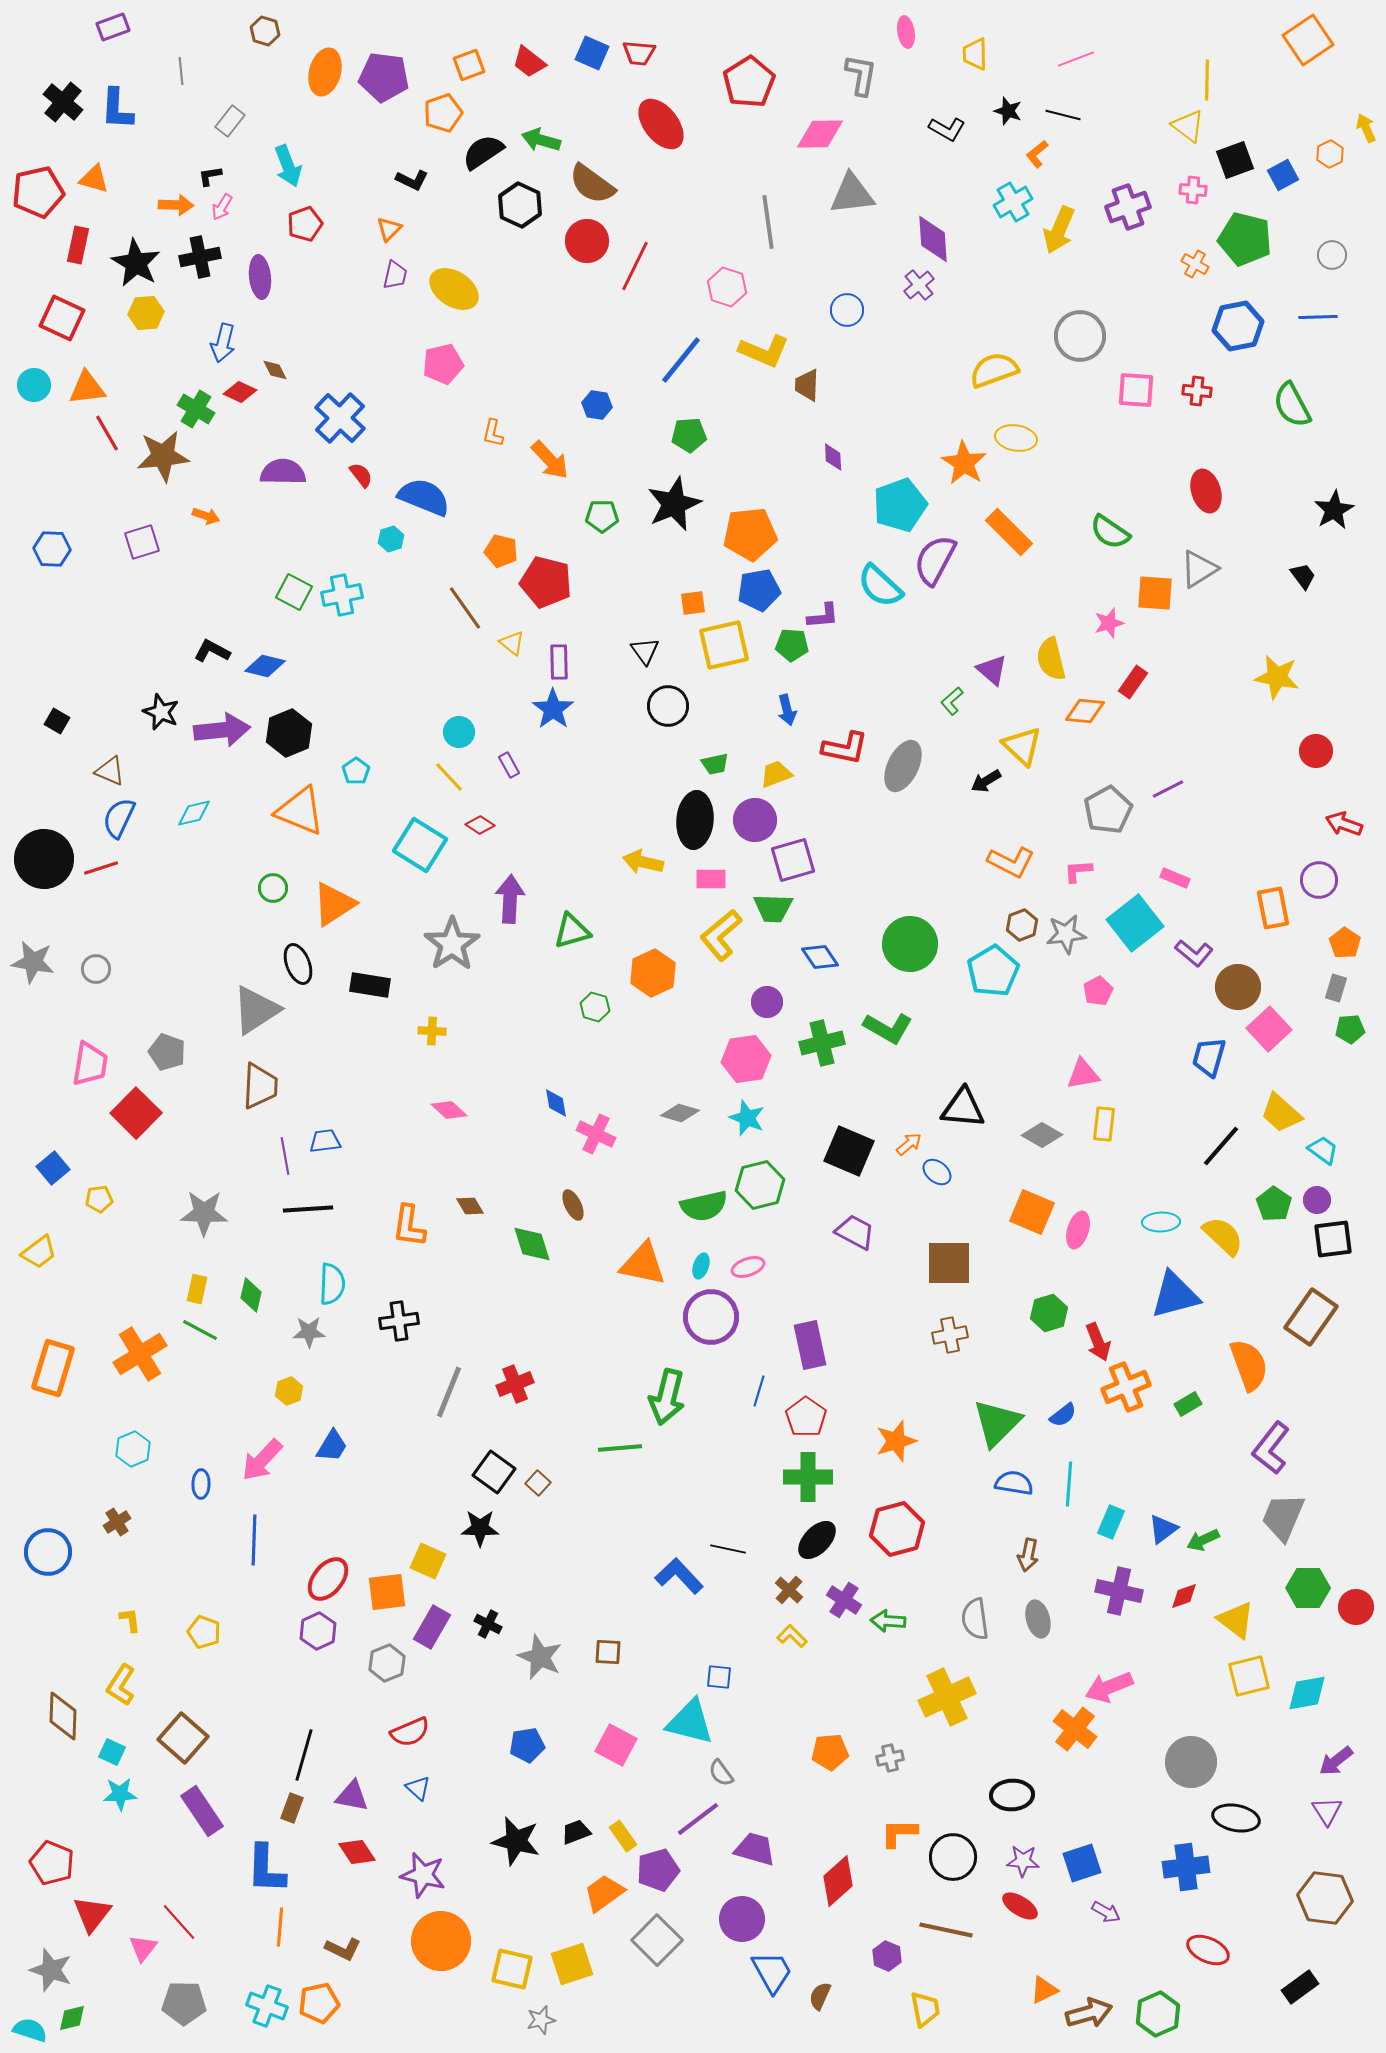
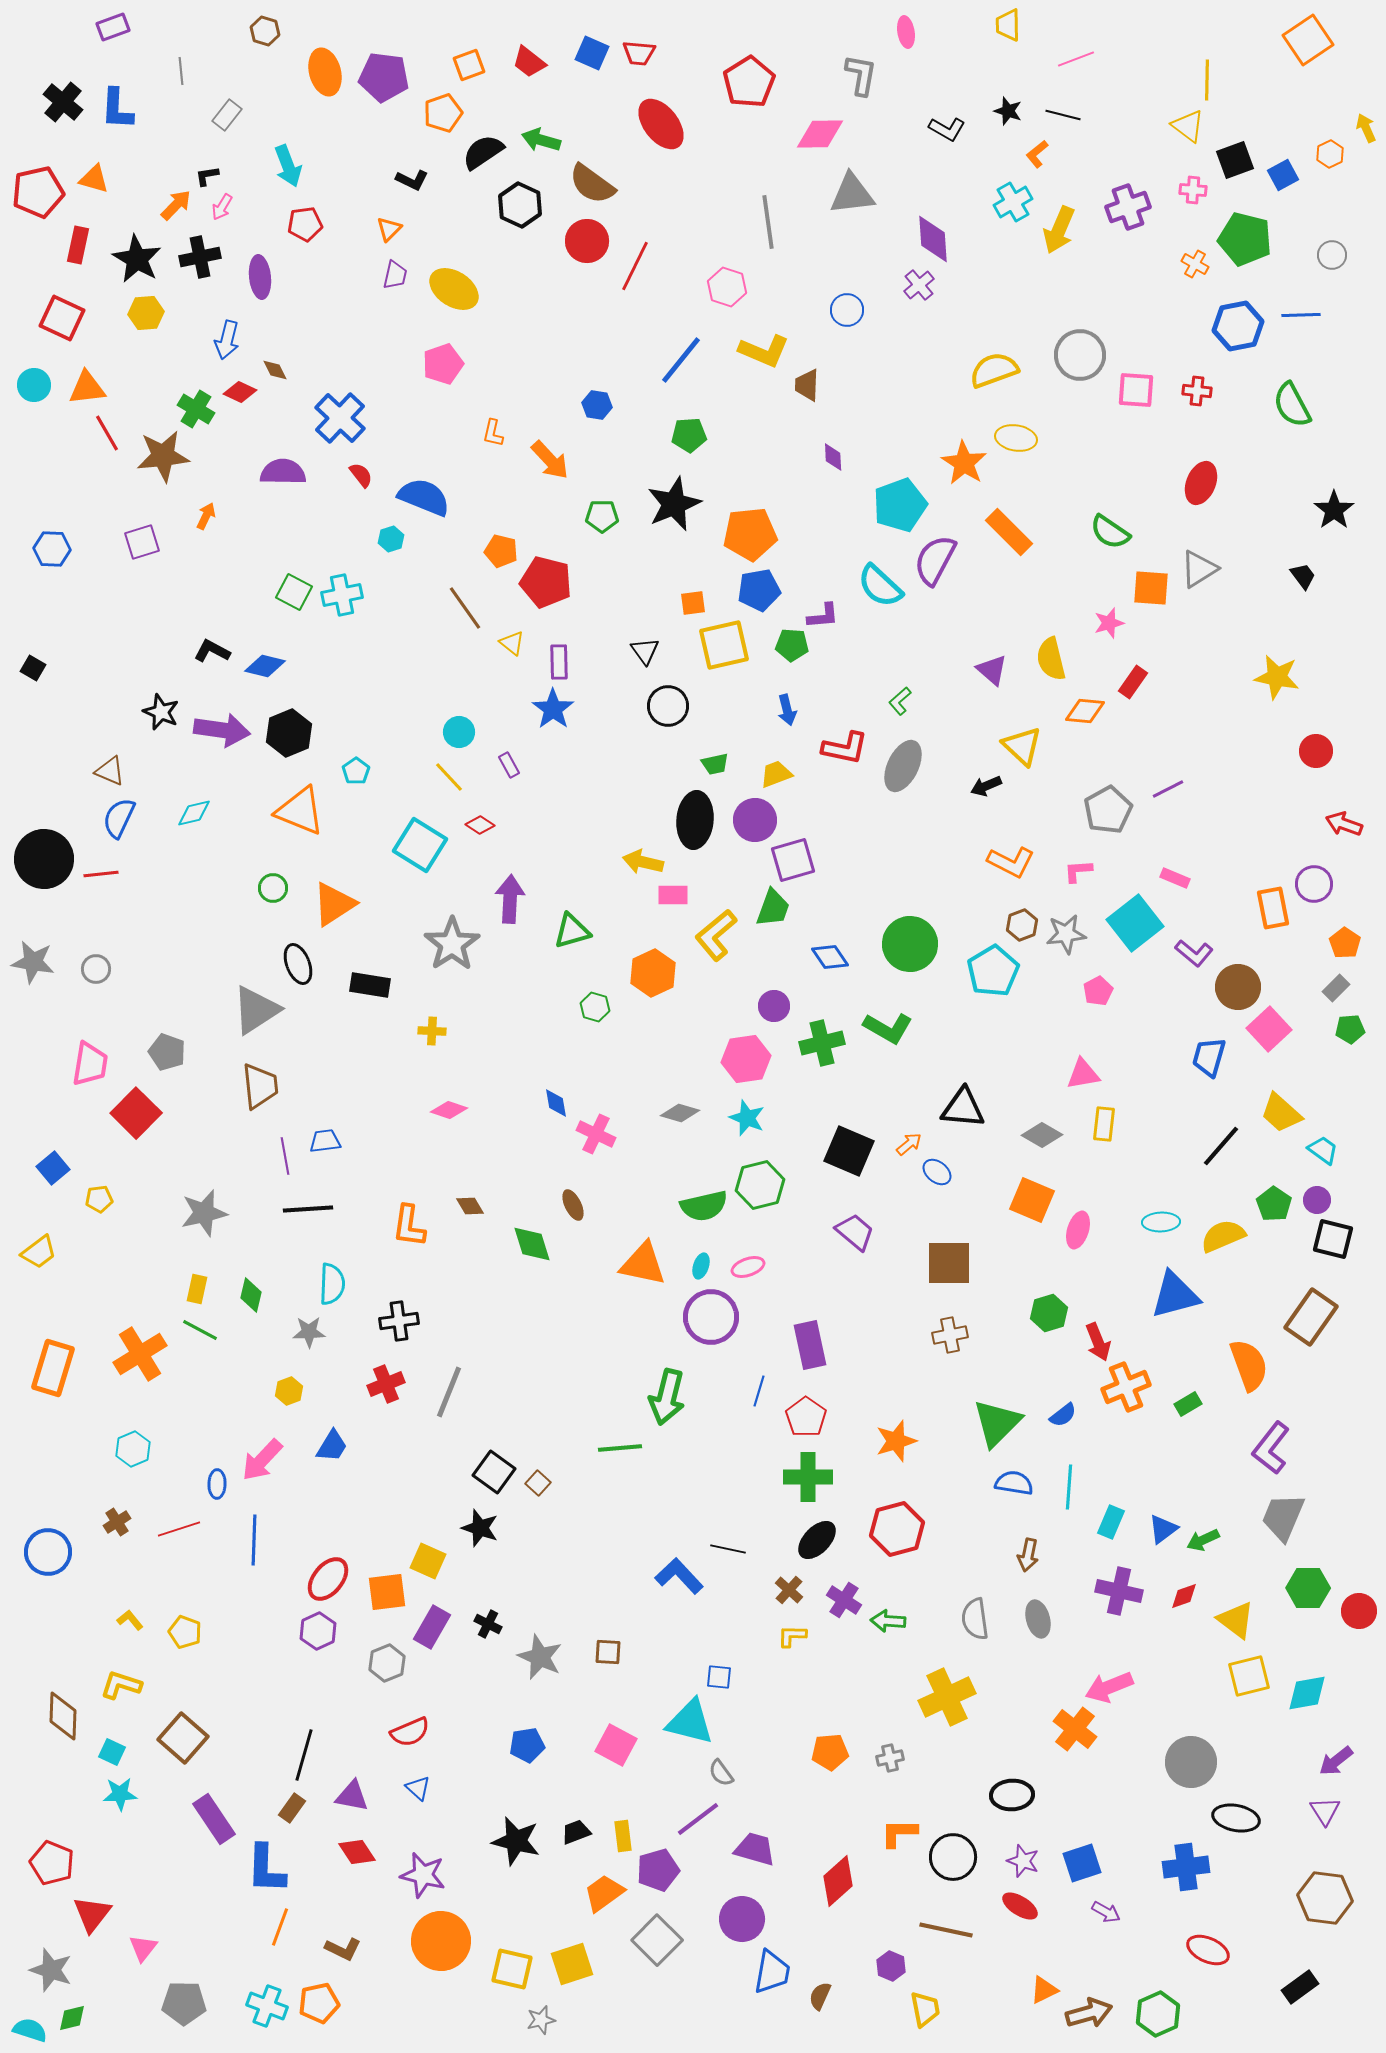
yellow trapezoid at (975, 54): moved 33 px right, 29 px up
orange ellipse at (325, 72): rotated 30 degrees counterclockwise
gray rectangle at (230, 121): moved 3 px left, 6 px up
black L-shape at (210, 176): moved 3 px left
orange arrow at (176, 205): rotated 48 degrees counterclockwise
red pentagon at (305, 224): rotated 12 degrees clockwise
black star at (136, 263): moved 1 px right, 4 px up
blue line at (1318, 317): moved 17 px left, 2 px up
gray circle at (1080, 336): moved 19 px down
blue arrow at (223, 343): moved 4 px right, 3 px up
pink pentagon at (443, 364): rotated 6 degrees counterclockwise
red ellipse at (1206, 491): moved 5 px left, 8 px up; rotated 39 degrees clockwise
black star at (1334, 510): rotated 6 degrees counterclockwise
orange arrow at (206, 516): rotated 84 degrees counterclockwise
orange square at (1155, 593): moved 4 px left, 5 px up
green L-shape at (952, 701): moved 52 px left
black square at (57, 721): moved 24 px left, 53 px up
purple arrow at (222, 730): rotated 14 degrees clockwise
black arrow at (986, 781): moved 5 px down; rotated 8 degrees clockwise
red line at (101, 868): moved 6 px down; rotated 12 degrees clockwise
pink rectangle at (711, 879): moved 38 px left, 16 px down
purple circle at (1319, 880): moved 5 px left, 4 px down
green trapezoid at (773, 908): rotated 72 degrees counterclockwise
yellow L-shape at (721, 935): moved 5 px left
blue diamond at (820, 957): moved 10 px right
gray rectangle at (1336, 988): rotated 28 degrees clockwise
purple circle at (767, 1002): moved 7 px right, 4 px down
brown trapezoid at (260, 1086): rotated 9 degrees counterclockwise
pink diamond at (449, 1110): rotated 24 degrees counterclockwise
orange square at (1032, 1212): moved 12 px up
gray star at (204, 1213): rotated 15 degrees counterclockwise
purple trapezoid at (855, 1232): rotated 12 degrees clockwise
yellow semicircle at (1223, 1236): rotated 66 degrees counterclockwise
black square at (1333, 1239): rotated 21 degrees clockwise
red cross at (515, 1384): moved 129 px left
blue ellipse at (201, 1484): moved 16 px right
cyan line at (1069, 1484): moved 3 px down
black star at (480, 1528): rotated 18 degrees clockwise
red circle at (1356, 1607): moved 3 px right, 4 px down
yellow L-shape at (130, 1620): rotated 32 degrees counterclockwise
yellow pentagon at (204, 1632): moved 19 px left
yellow L-shape at (792, 1636): rotated 44 degrees counterclockwise
yellow L-shape at (121, 1685): rotated 75 degrees clockwise
brown rectangle at (292, 1808): rotated 16 degrees clockwise
purple rectangle at (202, 1811): moved 12 px right, 8 px down
purple triangle at (1327, 1811): moved 2 px left
yellow rectangle at (623, 1836): rotated 28 degrees clockwise
purple star at (1023, 1861): rotated 16 degrees clockwise
red line at (179, 1922): moved 393 px up; rotated 66 degrees counterclockwise
orange line at (280, 1927): rotated 15 degrees clockwise
purple hexagon at (887, 1956): moved 4 px right, 10 px down
blue trapezoid at (772, 1972): rotated 39 degrees clockwise
